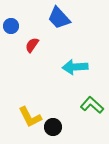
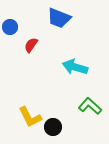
blue trapezoid: rotated 25 degrees counterclockwise
blue circle: moved 1 px left, 1 px down
red semicircle: moved 1 px left
cyan arrow: rotated 20 degrees clockwise
green L-shape: moved 2 px left, 1 px down
